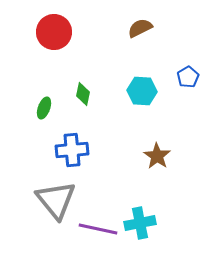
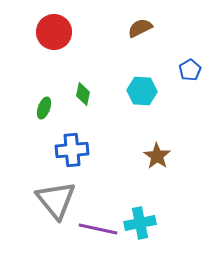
blue pentagon: moved 2 px right, 7 px up
